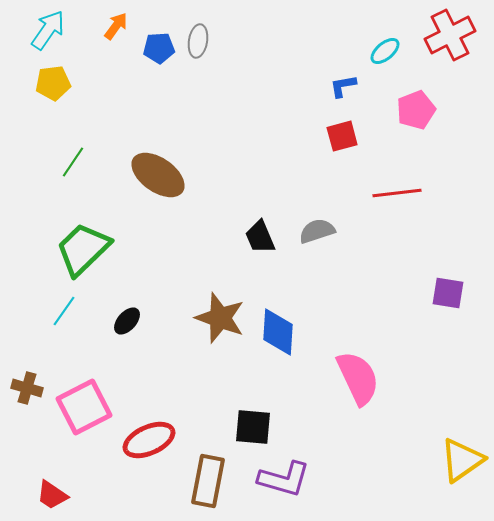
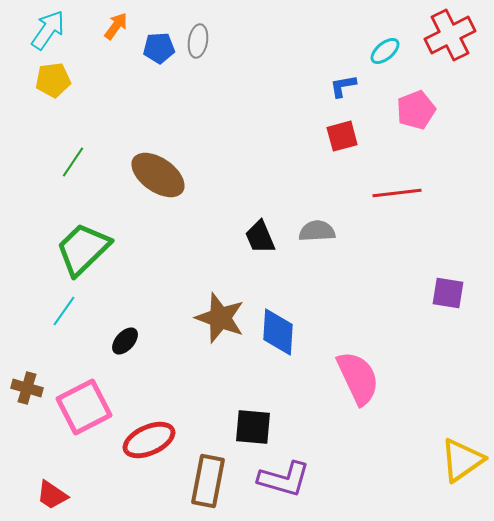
yellow pentagon: moved 3 px up
gray semicircle: rotated 15 degrees clockwise
black ellipse: moved 2 px left, 20 px down
